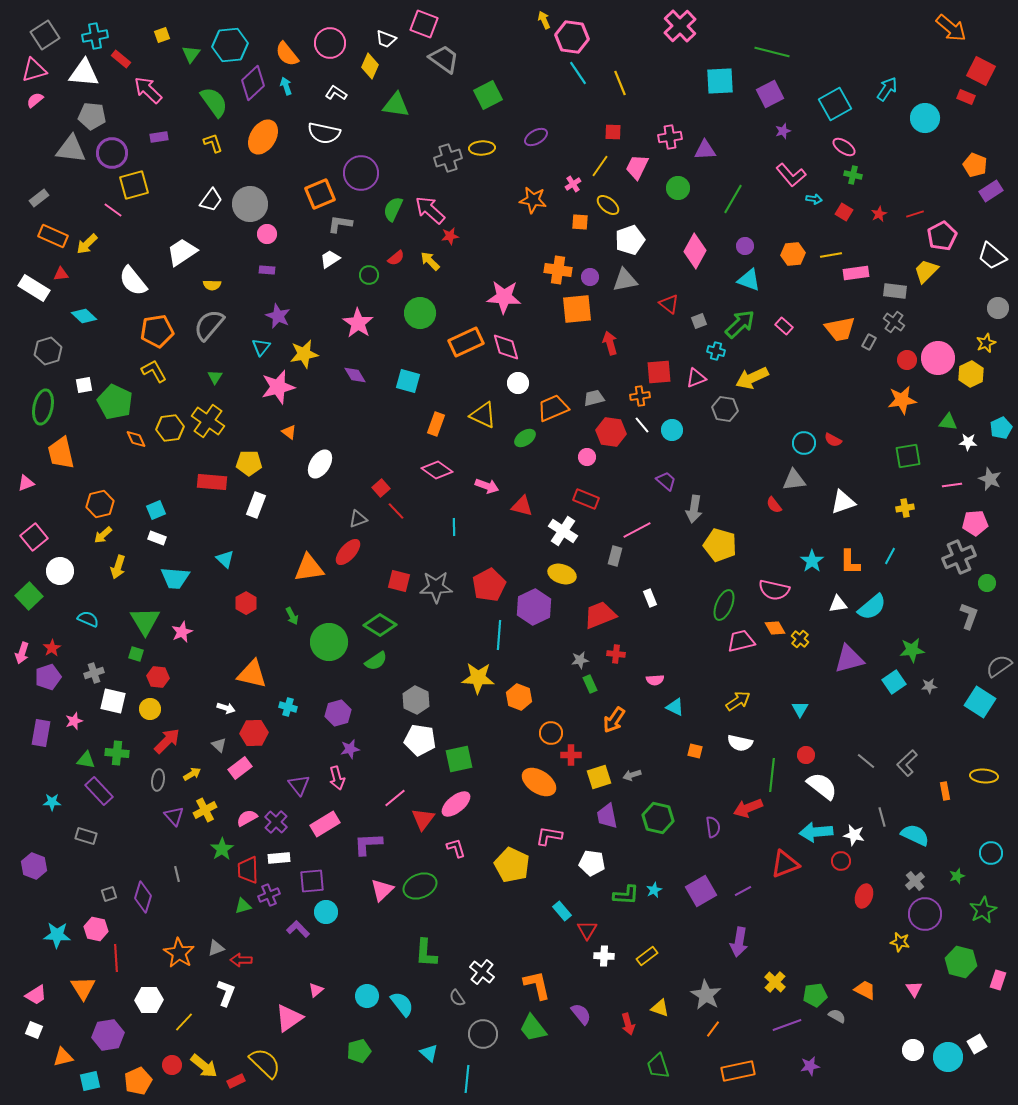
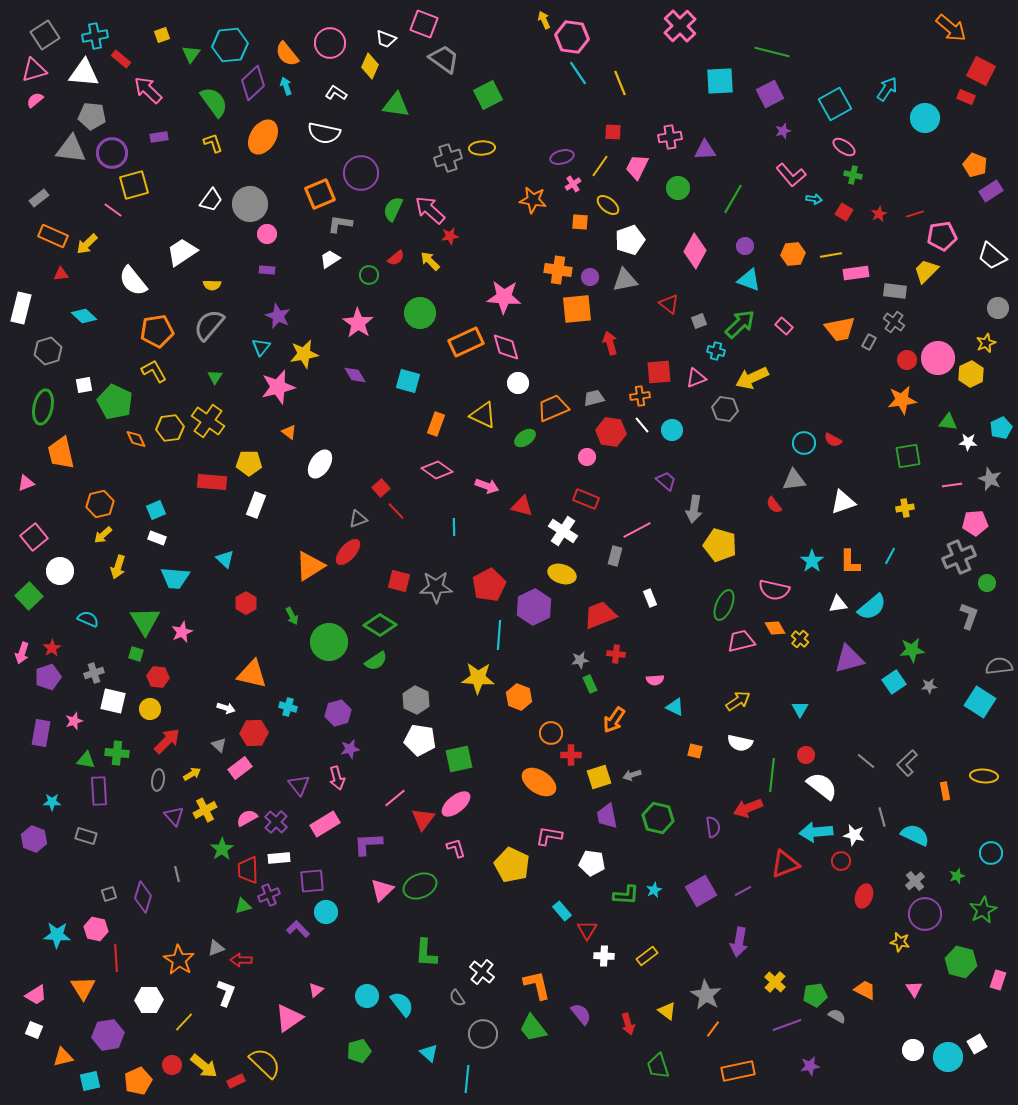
purple ellipse at (536, 137): moved 26 px right, 20 px down; rotated 15 degrees clockwise
pink pentagon at (942, 236): rotated 20 degrees clockwise
white rectangle at (34, 288): moved 13 px left, 20 px down; rotated 72 degrees clockwise
orange triangle at (309, 568): moved 1 px right, 2 px up; rotated 24 degrees counterclockwise
gray semicircle at (999, 666): rotated 28 degrees clockwise
purple rectangle at (99, 791): rotated 40 degrees clockwise
purple hexagon at (34, 866): moved 27 px up
orange star at (179, 953): moved 7 px down
yellow triangle at (660, 1008): moved 7 px right, 3 px down; rotated 18 degrees clockwise
